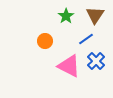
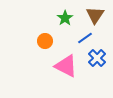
green star: moved 1 px left, 2 px down
blue line: moved 1 px left, 1 px up
blue cross: moved 1 px right, 3 px up
pink triangle: moved 3 px left
